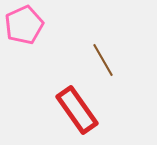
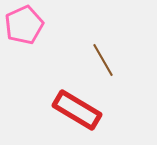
red rectangle: rotated 24 degrees counterclockwise
